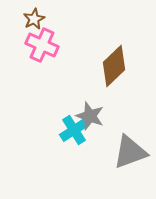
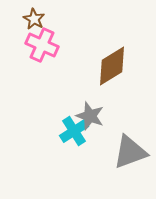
brown star: rotated 15 degrees counterclockwise
brown diamond: moved 2 px left; rotated 12 degrees clockwise
cyan cross: moved 1 px down
